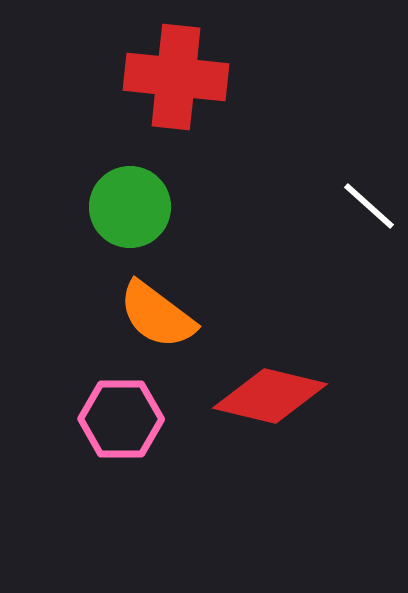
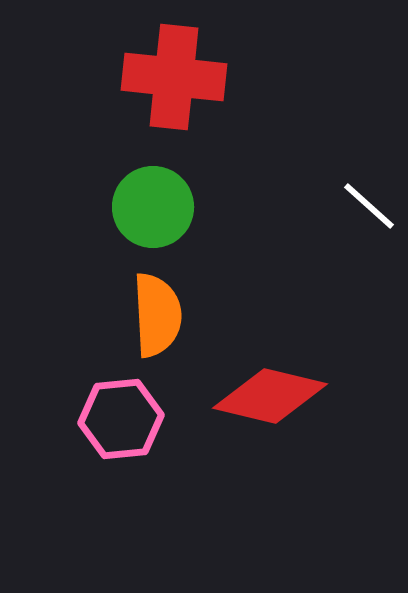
red cross: moved 2 px left
green circle: moved 23 px right
orange semicircle: rotated 130 degrees counterclockwise
pink hexagon: rotated 6 degrees counterclockwise
